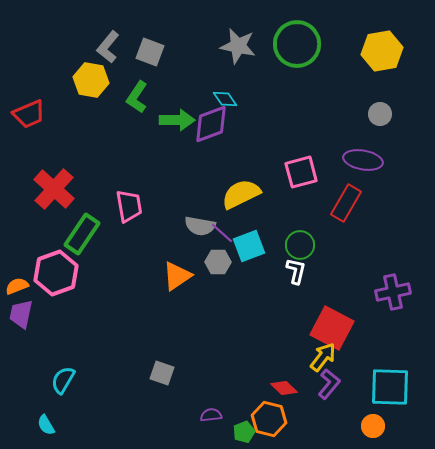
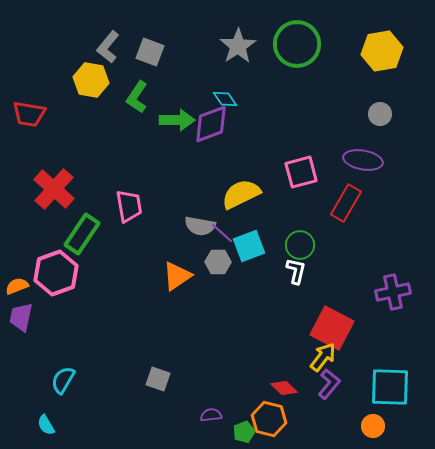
gray star at (238, 46): rotated 27 degrees clockwise
red trapezoid at (29, 114): rotated 32 degrees clockwise
purple trapezoid at (21, 314): moved 3 px down
gray square at (162, 373): moved 4 px left, 6 px down
